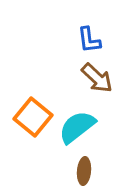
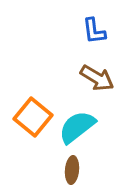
blue L-shape: moved 5 px right, 9 px up
brown arrow: rotated 12 degrees counterclockwise
brown ellipse: moved 12 px left, 1 px up
